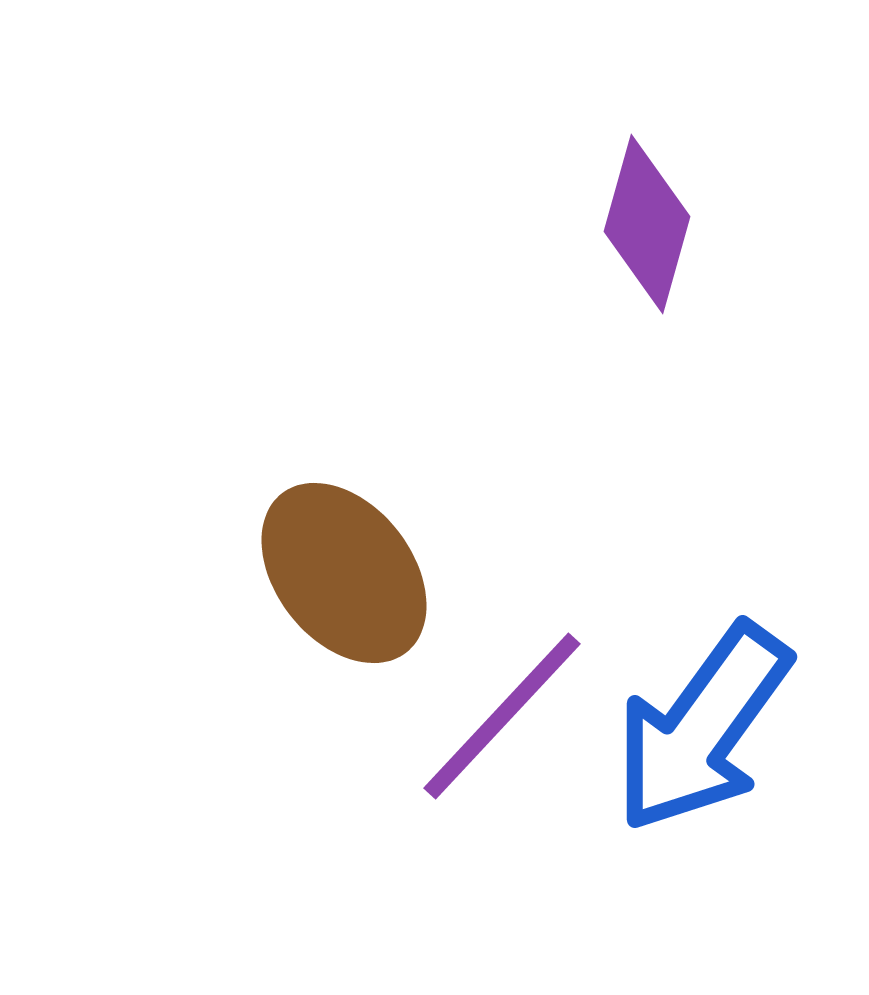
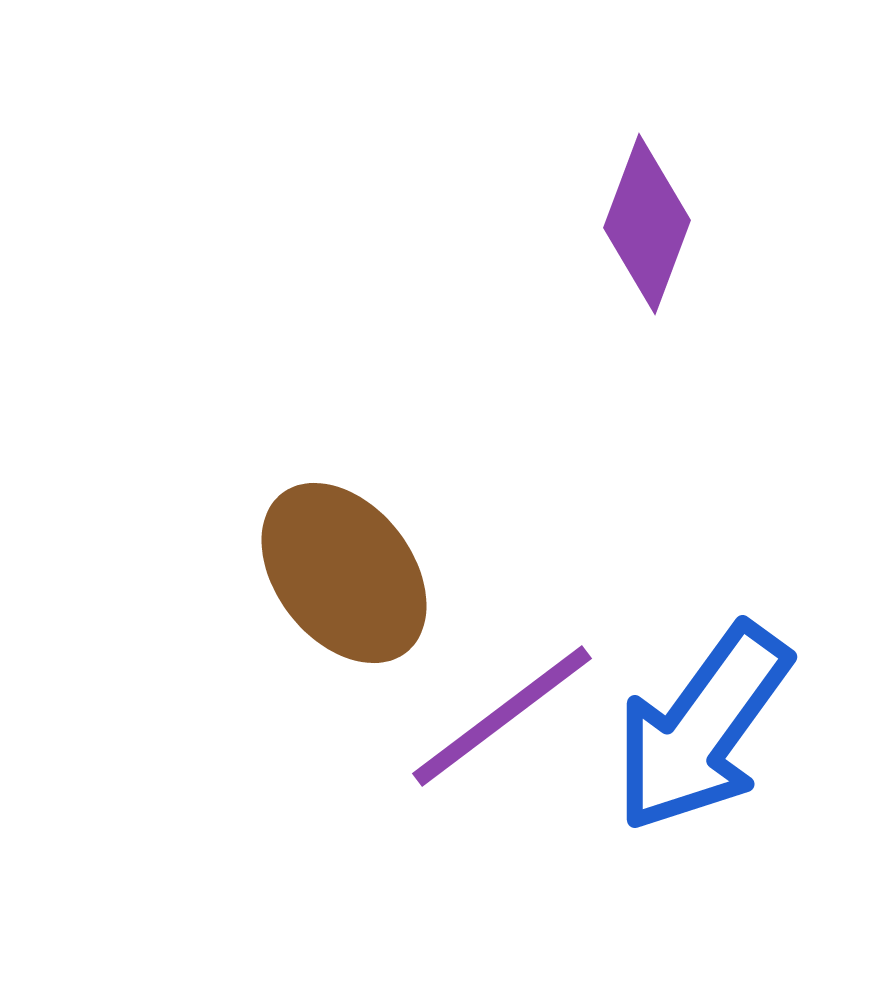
purple diamond: rotated 5 degrees clockwise
purple line: rotated 10 degrees clockwise
